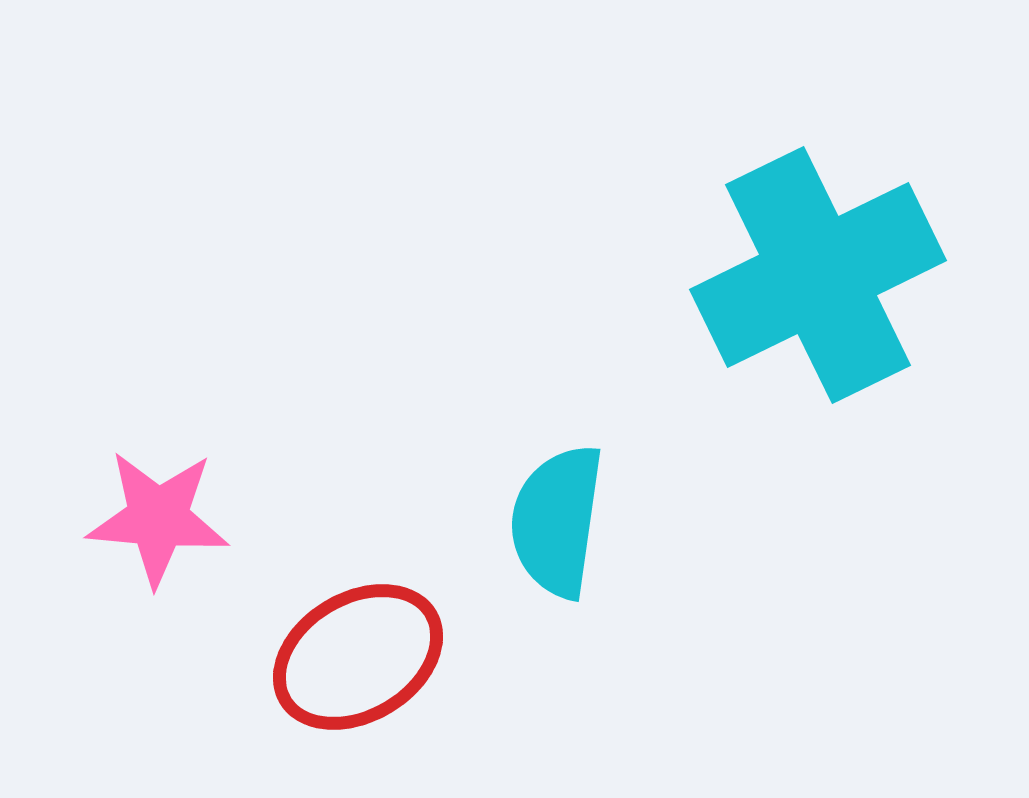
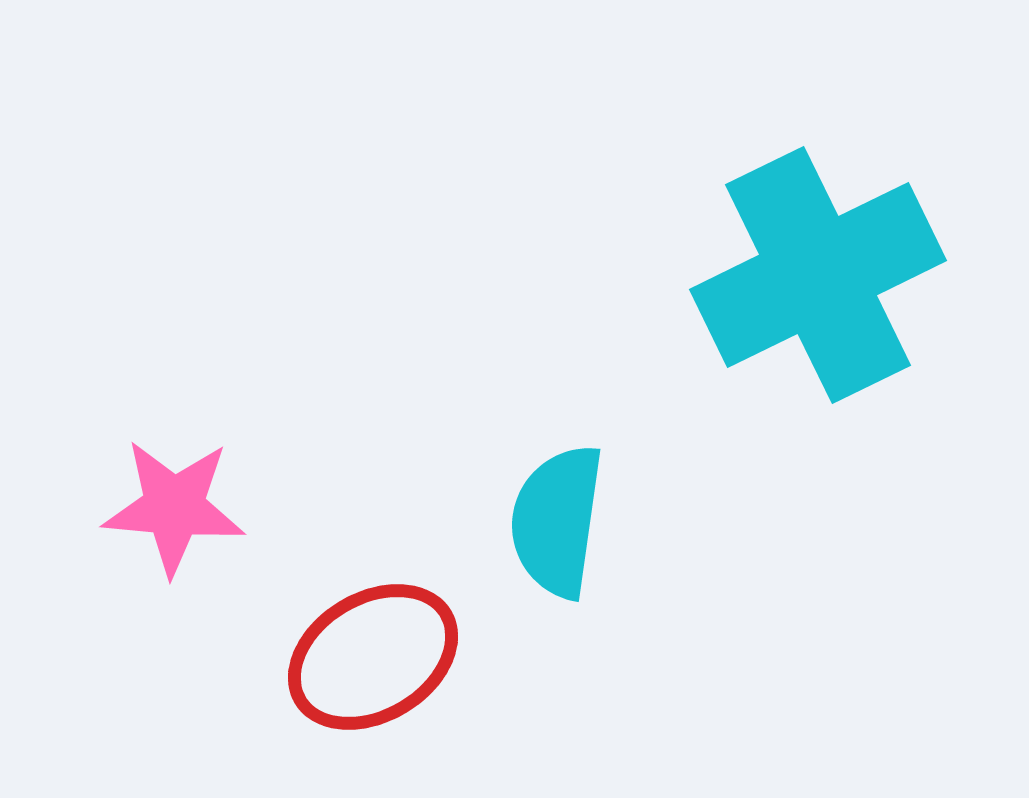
pink star: moved 16 px right, 11 px up
red ellipse: moved 15 px right
